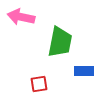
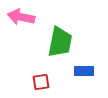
red square: moved 2 px right, 2 px up
